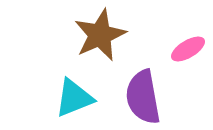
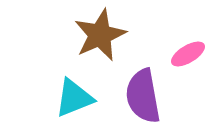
pink ellipse: moved 5 px down
purple semicircle: moved 1 px up
